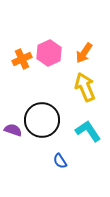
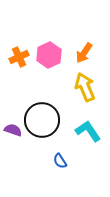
pink hexagon: moved 2 px down
orange cross: moved 3 px left, 2 px up
